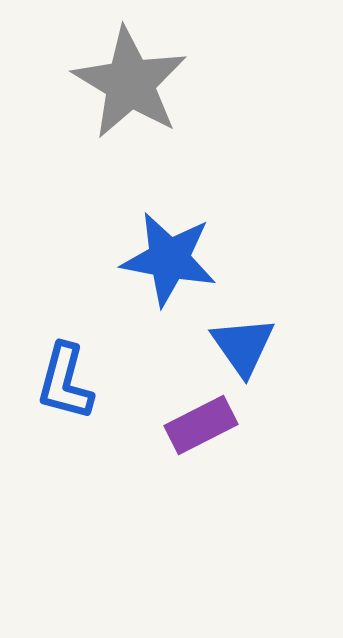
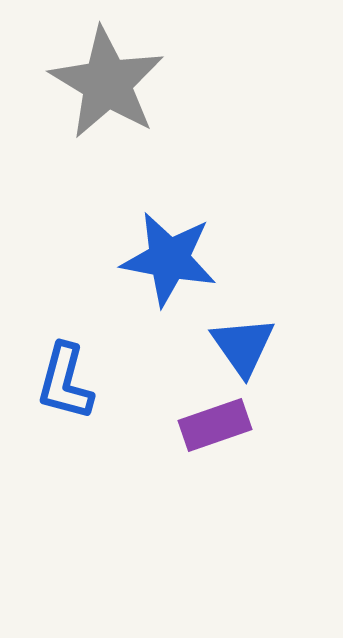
gray star: moved 23 px left
purple rectangle: moved 14 px right; rotated 8 degrees clockwise
